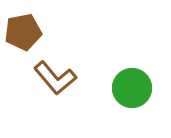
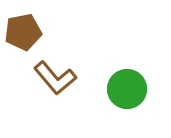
green circle: moved 5 px left, 1 px down
